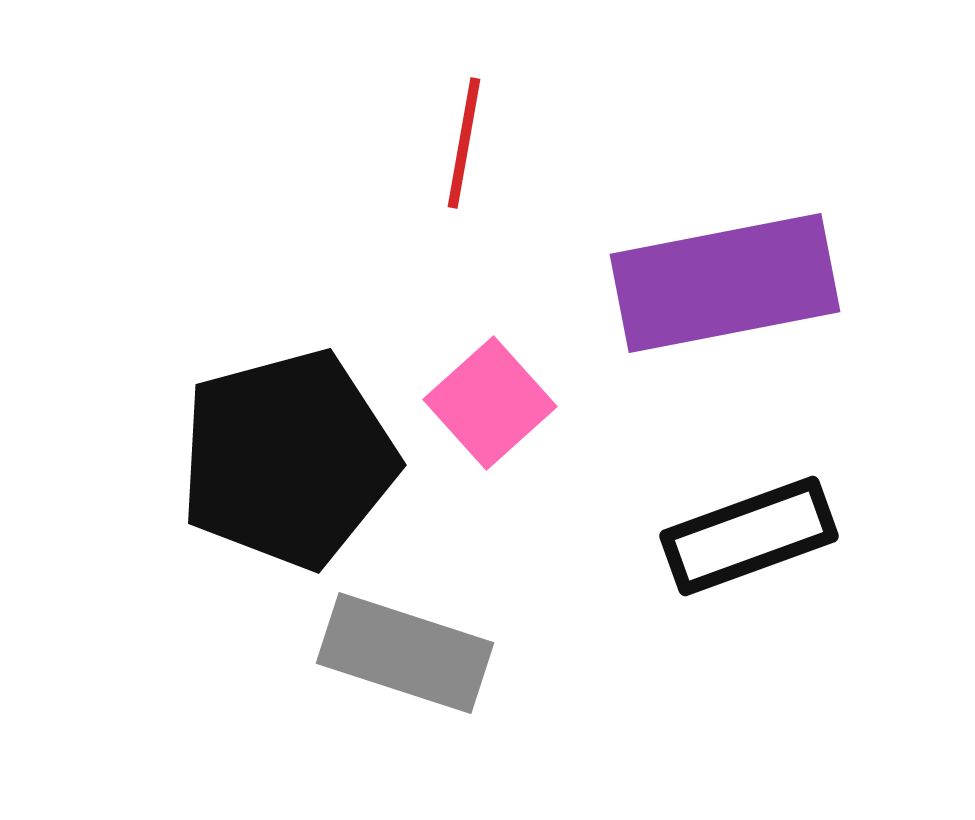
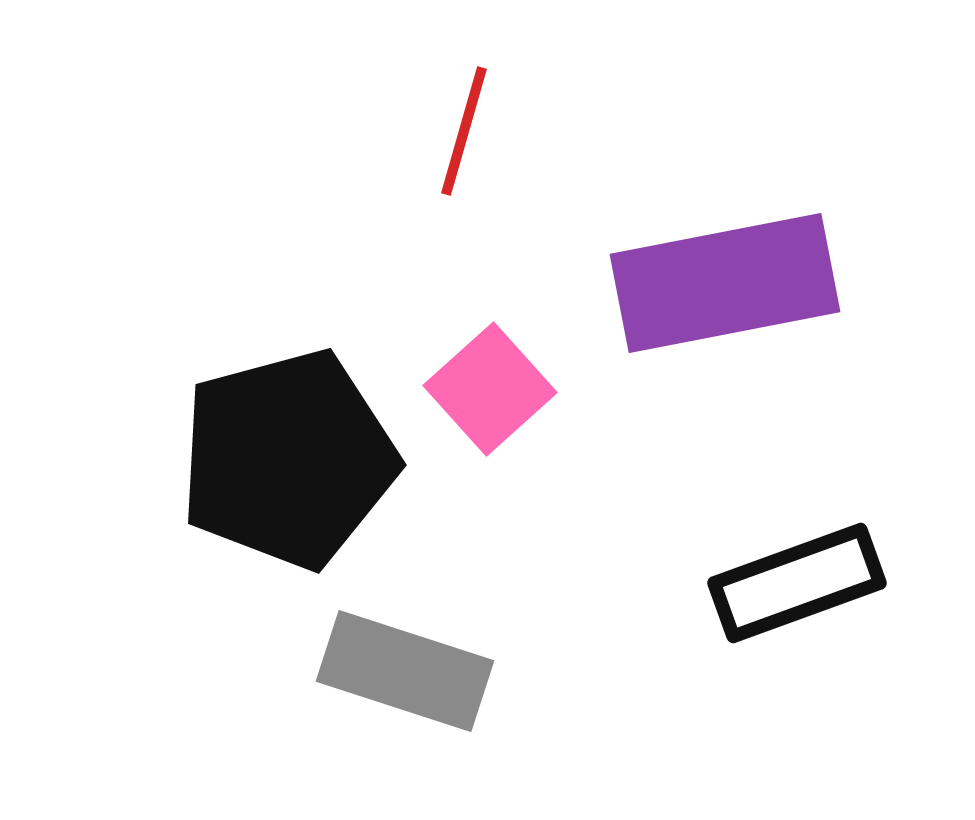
red line: moved 12 px up; rotated 6 degrees clockwise
pink square: moved 14 px up
black rectangle: moved 48 px right, 47 px down
gray rectangle: moved 18 px down
